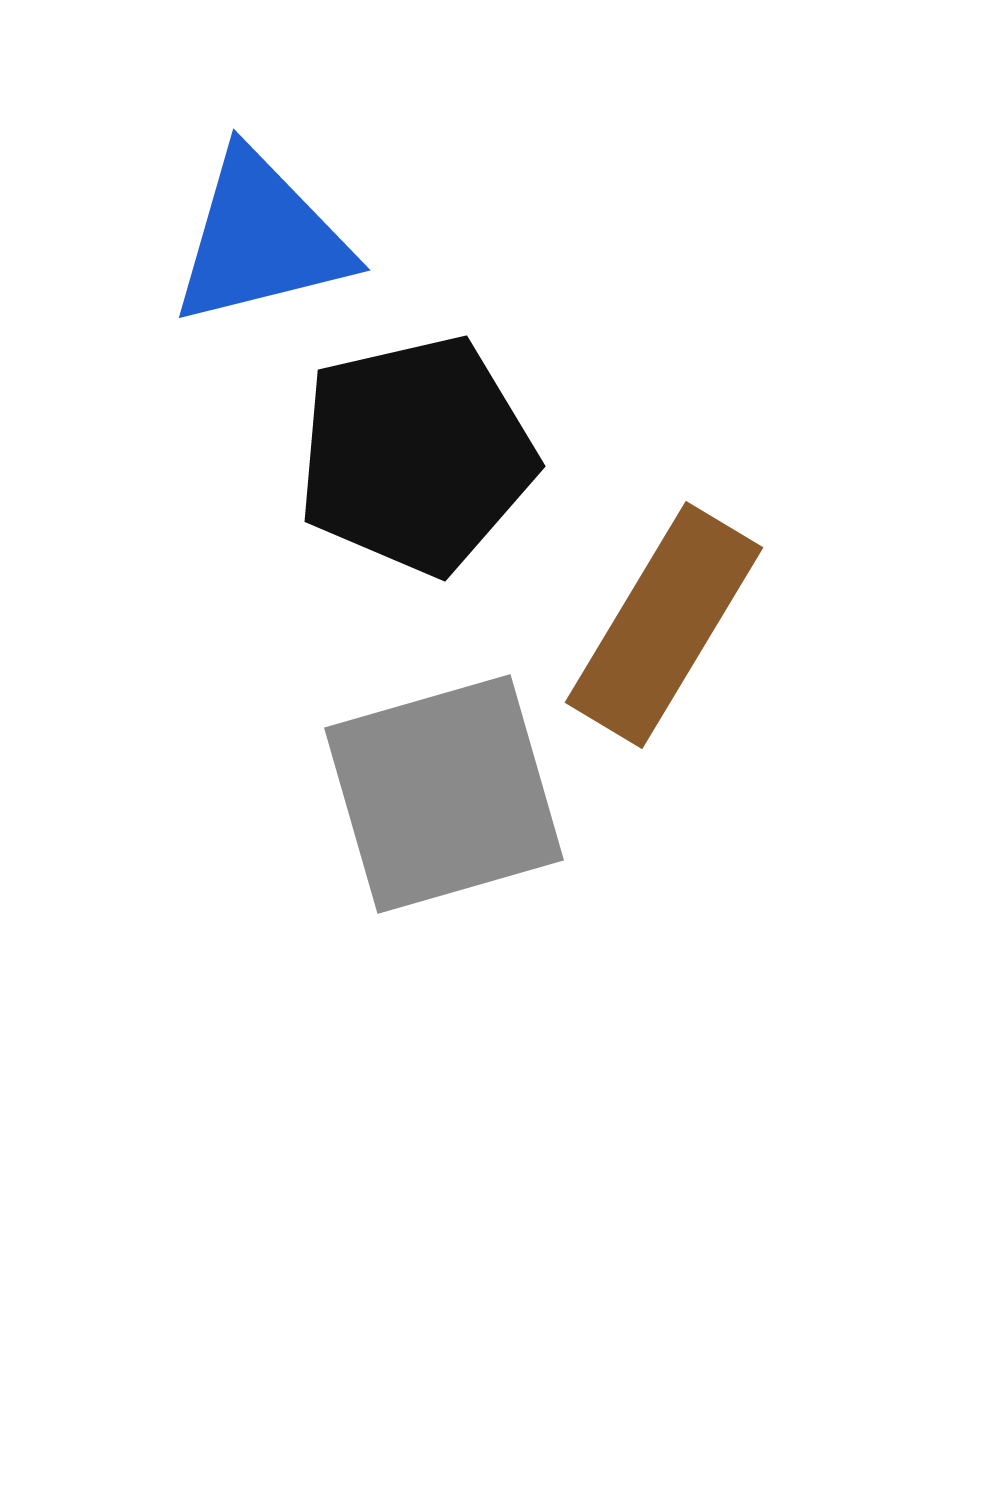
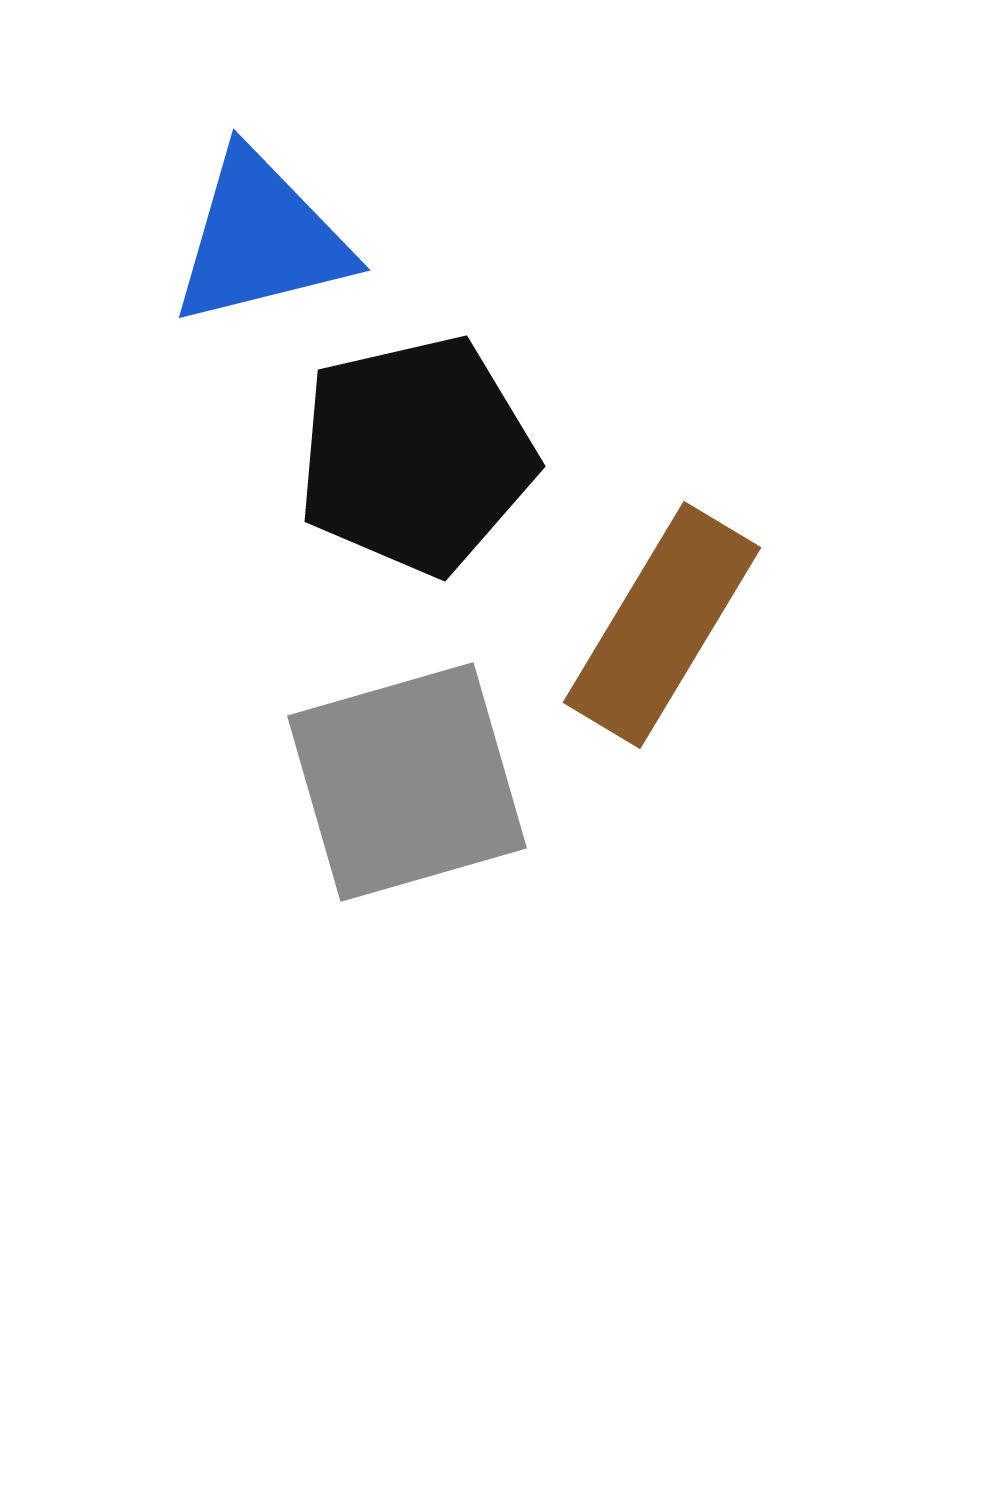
brown rectangle: moved 2 px left
gray square: moved 37 px left, 12 px up
